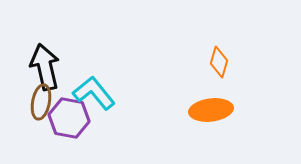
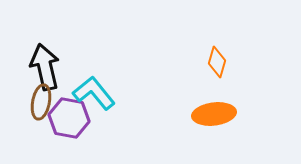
orange diamond: moved 2 px left
orange ellipse: moved 3 px right, 4 px down
